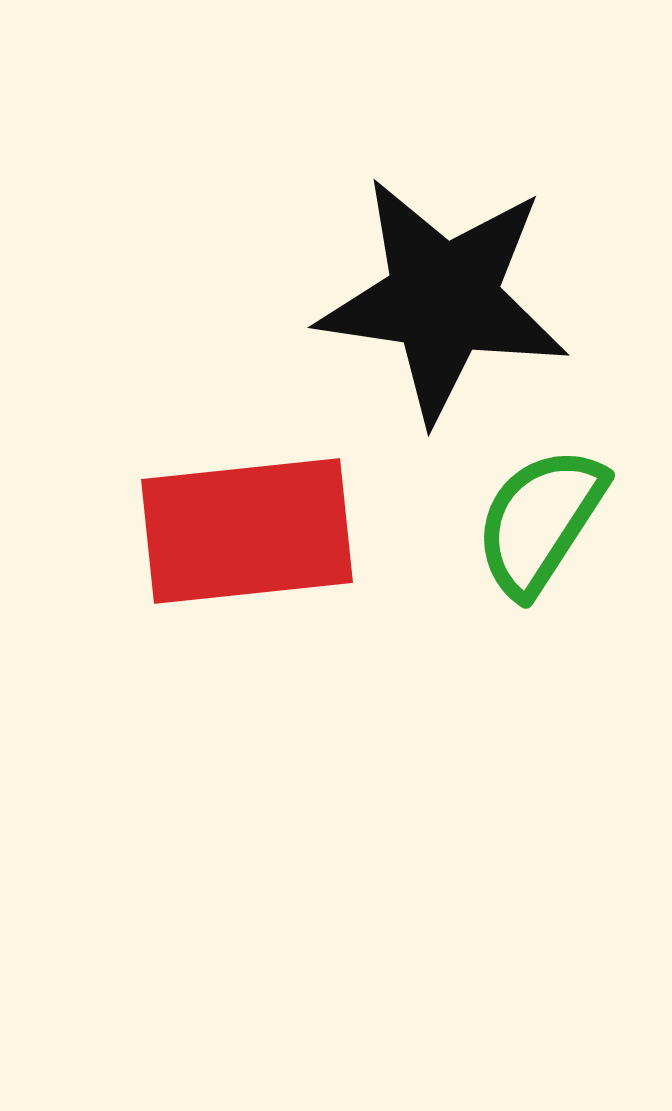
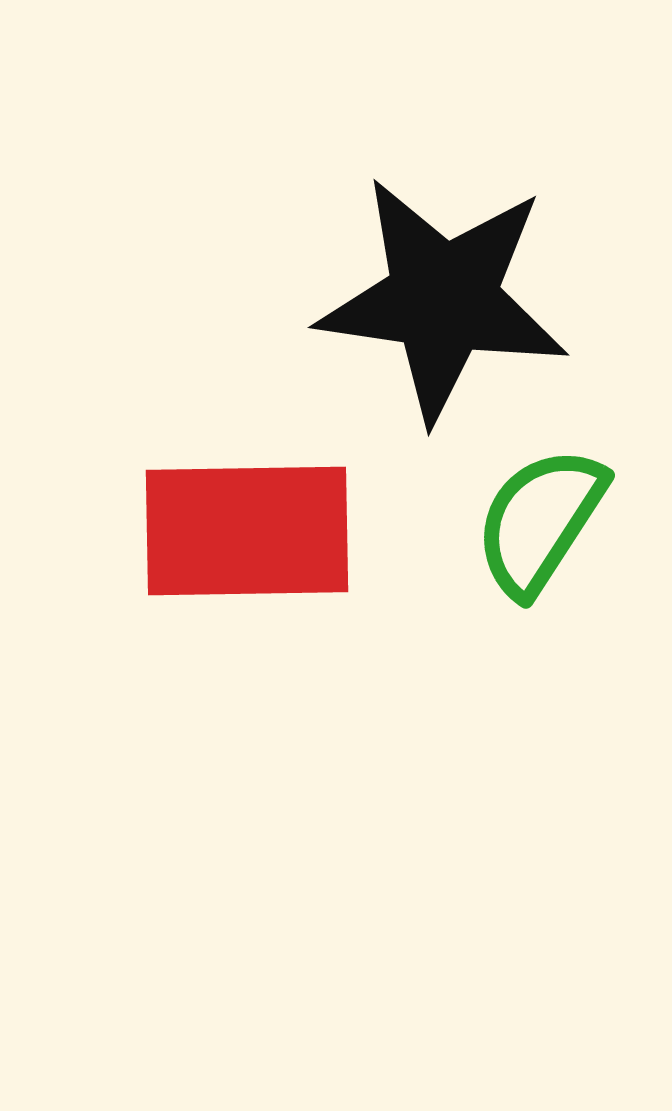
red rectangle: rotated 5 degrees clockwise
